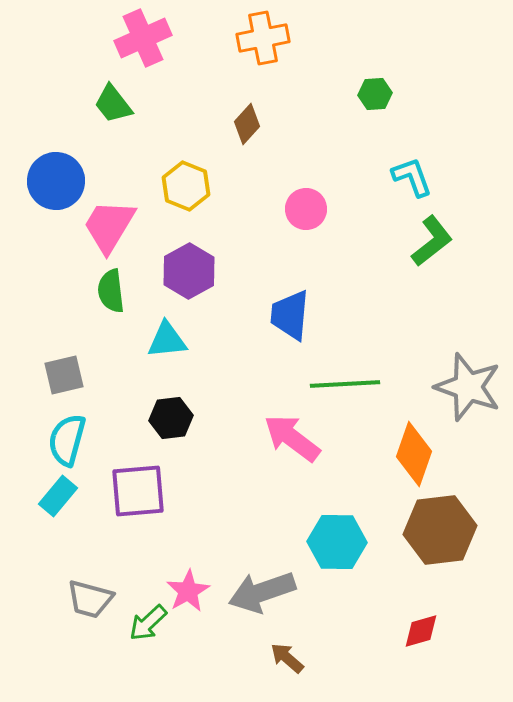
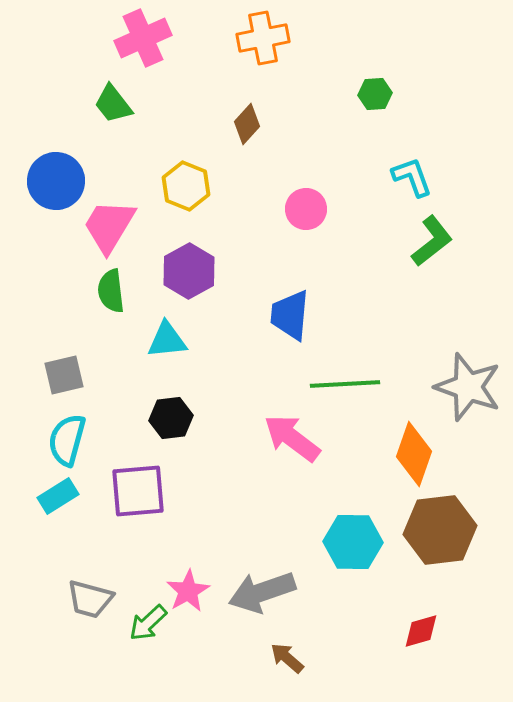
cyan rectangle: rotated 18 degrees clockwise
cyan hexagon: moved 16 px right
